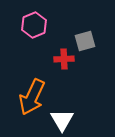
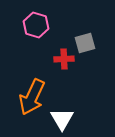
pink hexagon: moved 2 px right; rotated 20 degrees counterclockwise
gray square: moved 2 px down
white triangle: moved 1 px up
